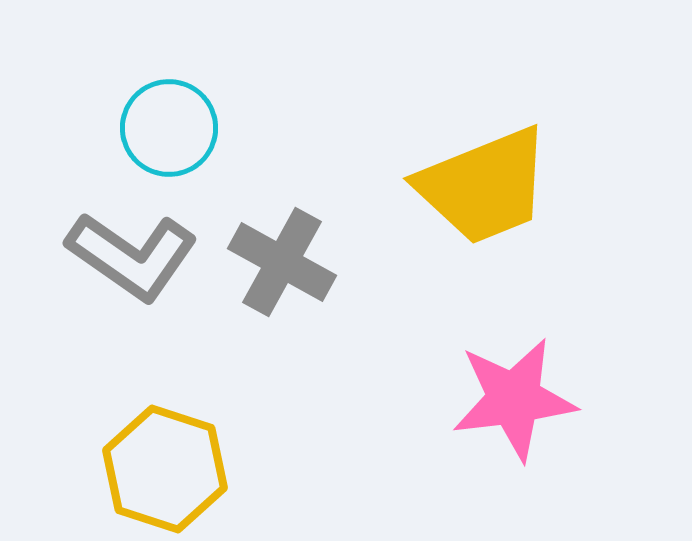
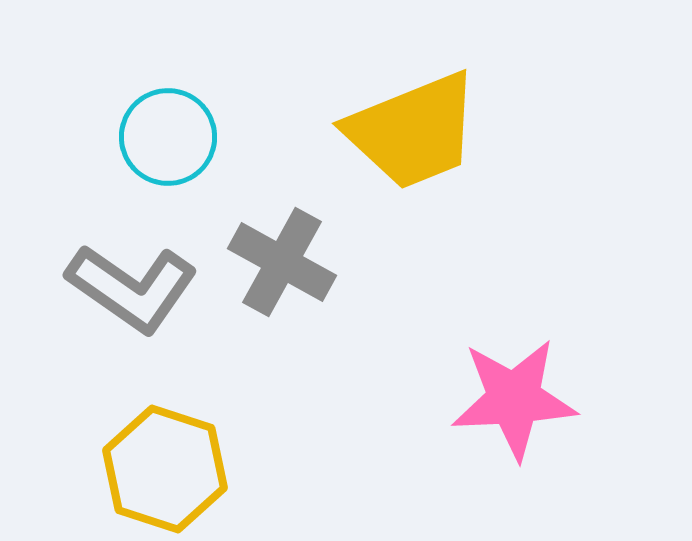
cyan circle: moved 1 px left, 9 px down
yellow trapezoid: moved 71 px left, 55 px up
gray L-shape: moved 32 px down
pink star: rotated 4 degrees clockwise
